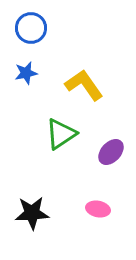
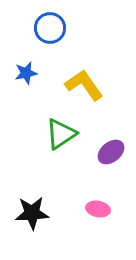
blue circle: moved 19 px right
purple ellipse: rotated 8 degrees clockwise
